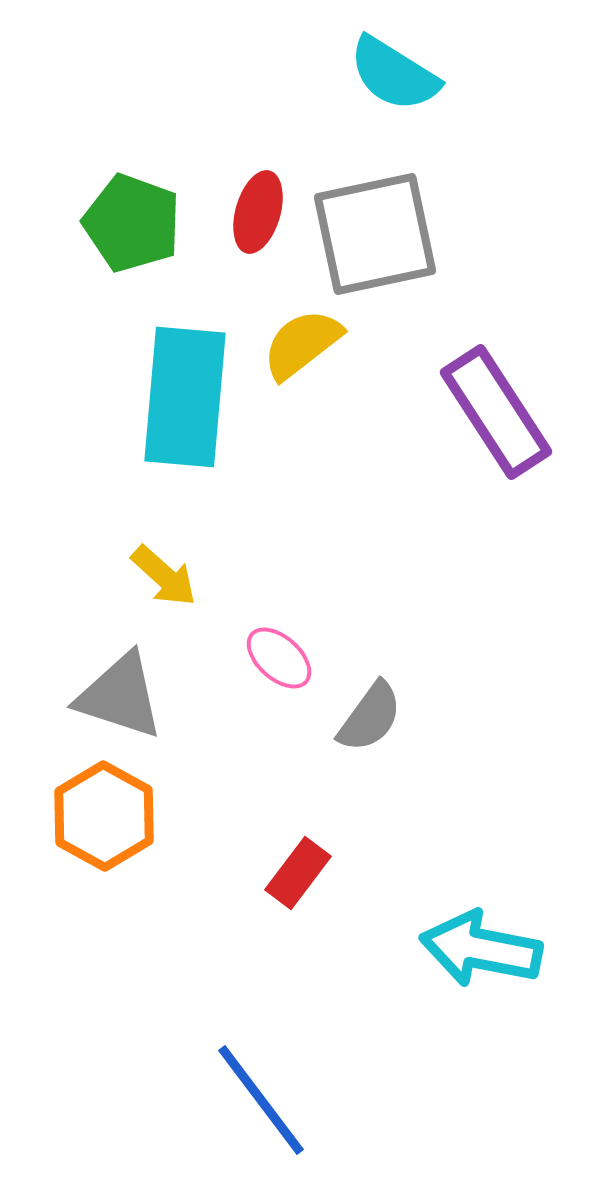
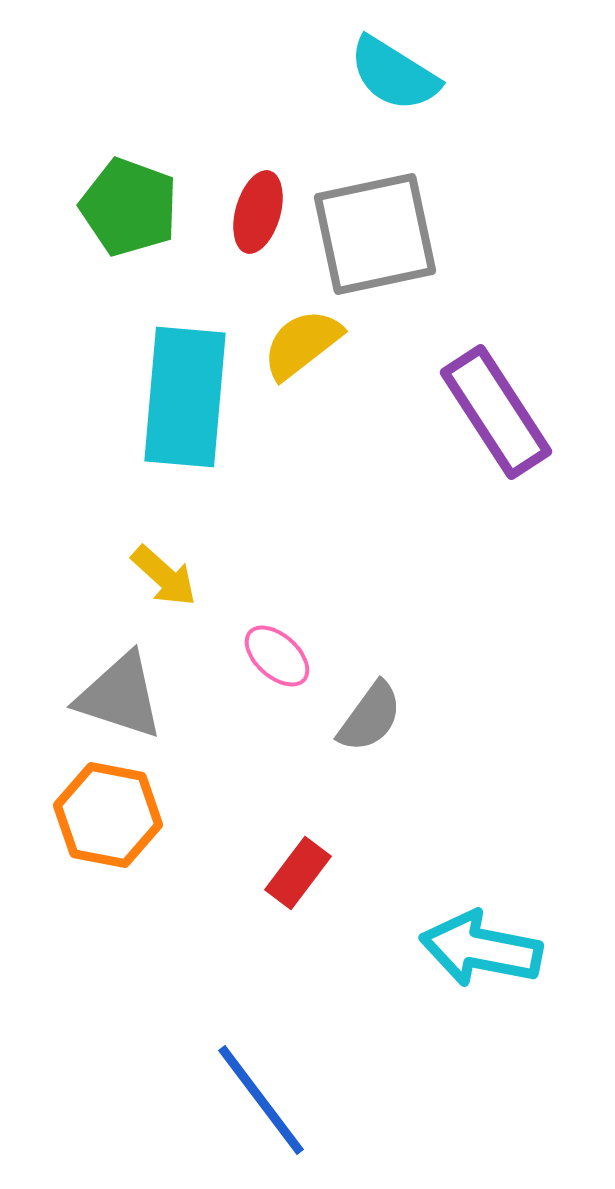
green pentagon: moved 3 px left, 16 px up
pink ellipse: moved 2 px left, 2 px up
orange hexagon: moved 4 px right, 1 px up; rotated 18 degrees counterclockwise
